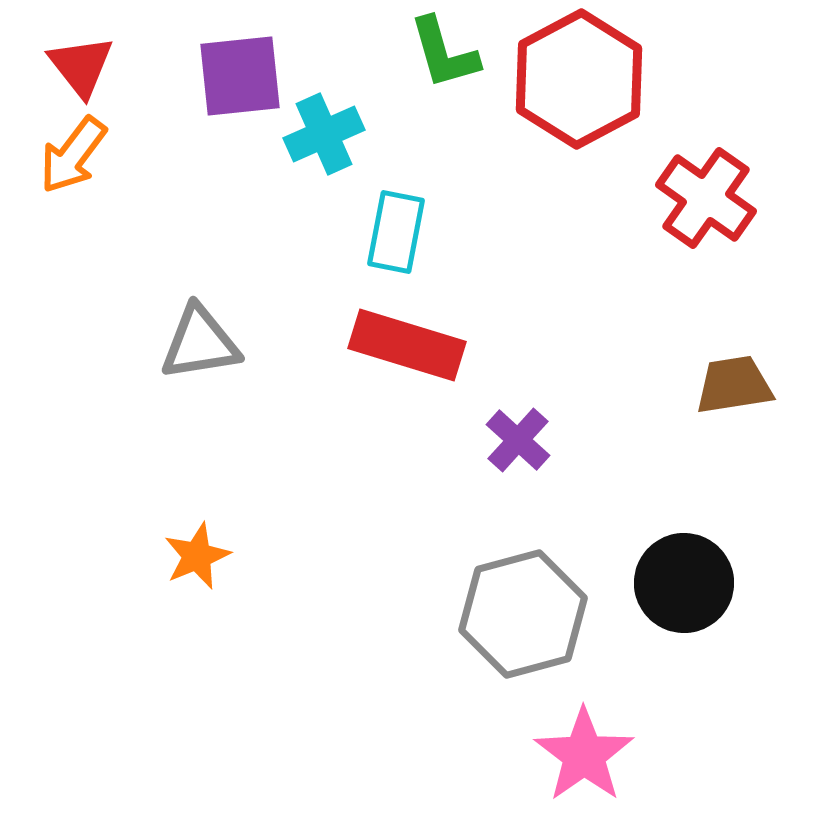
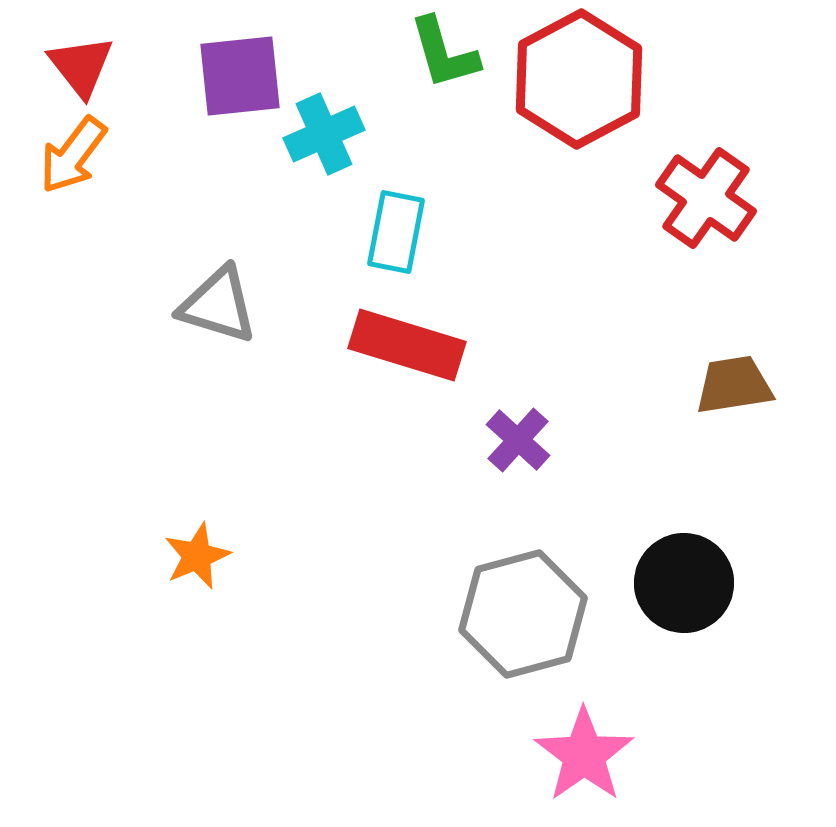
gray triangle: moved 18 px right, 38 px up; rotated 26 degrees clockwise
